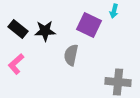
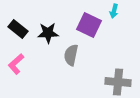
black star: moved 3 px right, 2 px down
